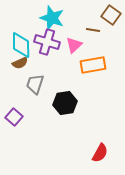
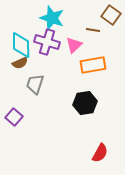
black hexagon: moved 20 px right
